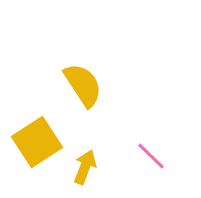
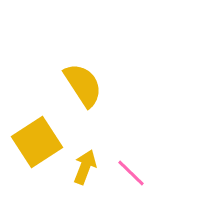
pink line: moved 20 px left, 17 px down
